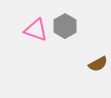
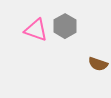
brown semicircle: rotated 48 degrees clockwise
